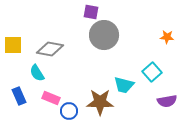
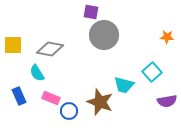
brown star: rotated 20 degrees clockwise
